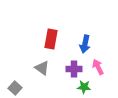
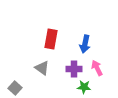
pink arrow: moved 1 px left, 1 px down
